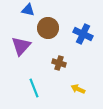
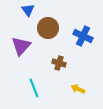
blue triangle: rotated 40 degrees clockwise
blue cross: moved 2 px down
